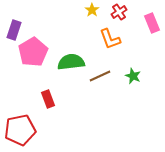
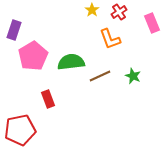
pink pentagon: moved 4 px down
